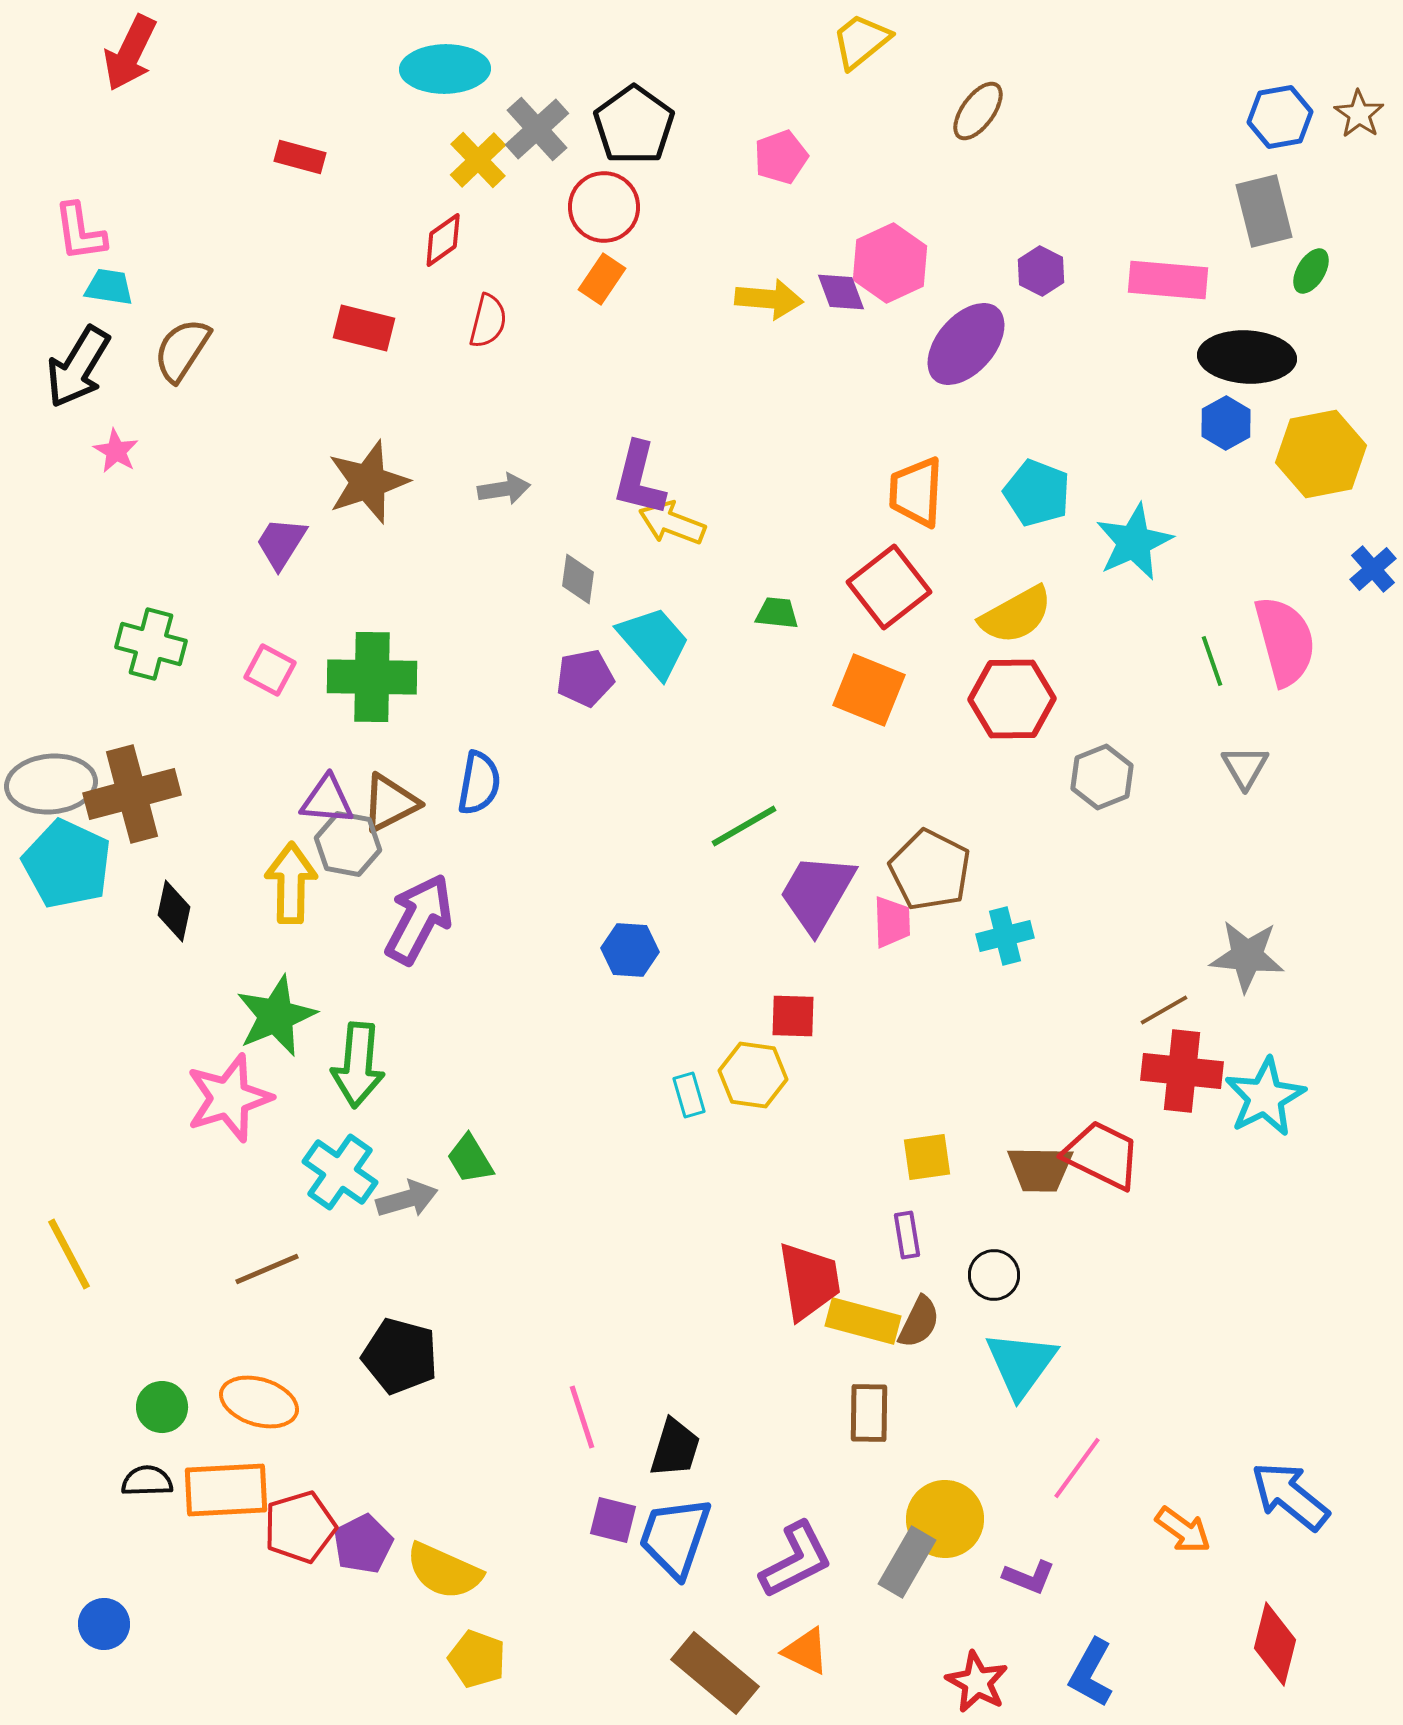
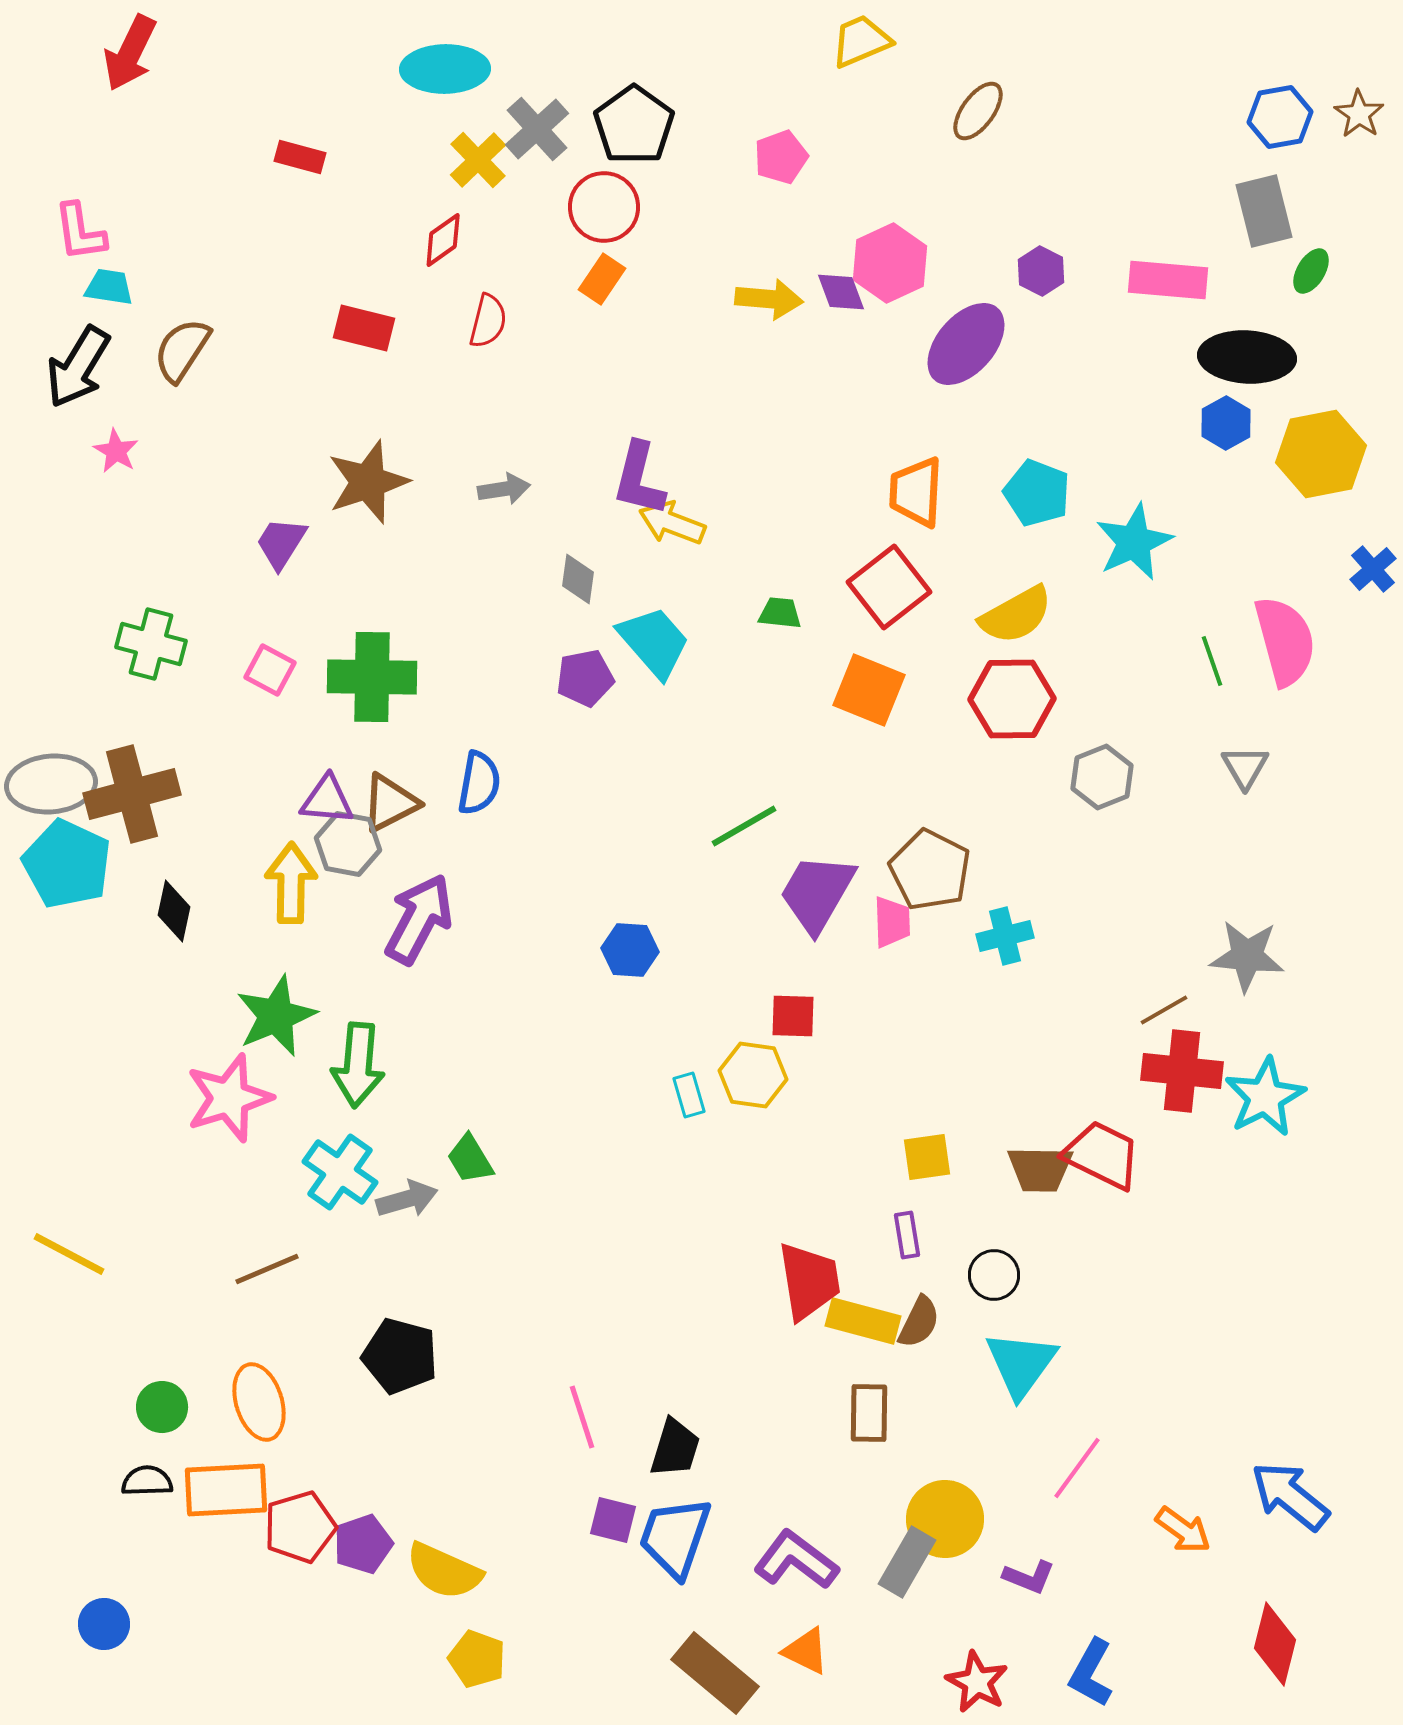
yellow trapezoid at (861, 41): rotated 16 degrees clockwise
green trapezoid at (777, 613): moved 3 px right
yellow line at (69, 1254): rotated 34 degrees counterclockwise
orange ellipse at (259, 1402): rotated 56 degrees clockwise
purple pentagon at (363, 1544): rotated 8 degrees clockwise
purple L-shape at (796, 1560): rotated 116 degrees counterclockwise
